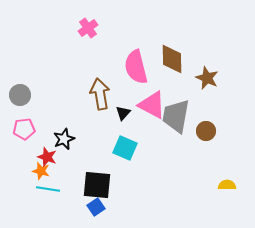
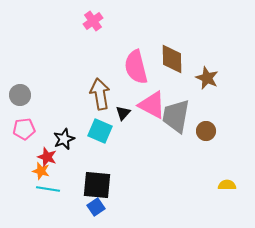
pink cross: moved 5 px right, 7 px up
cyan square: moved 25 px left, 17 px up
